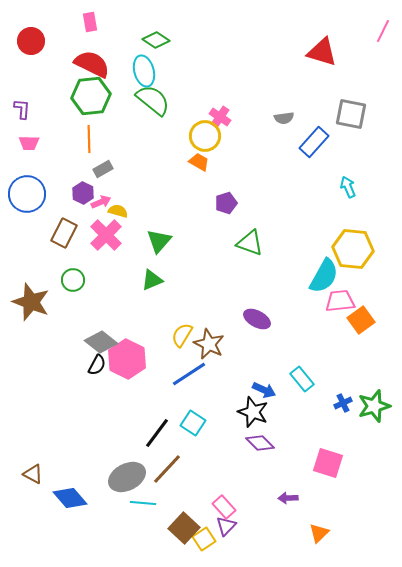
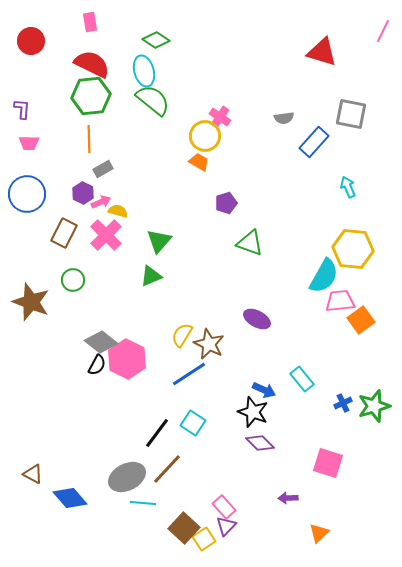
green triangle at (152, 280): moved 1 px left, 4 px up
